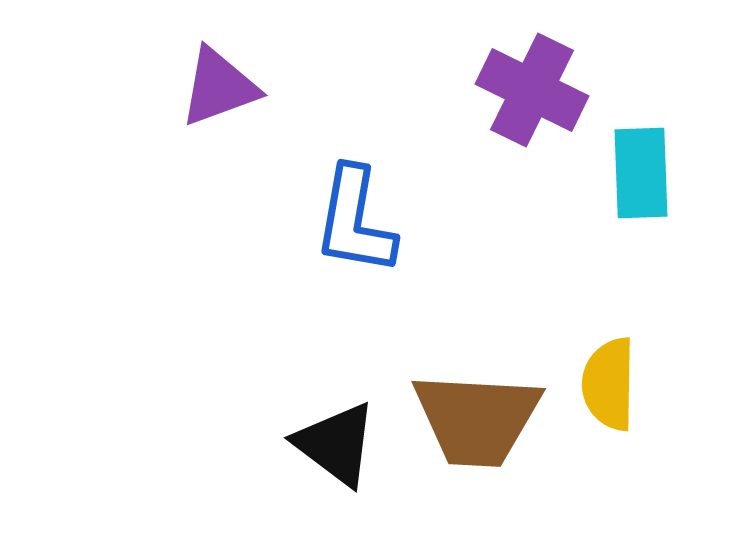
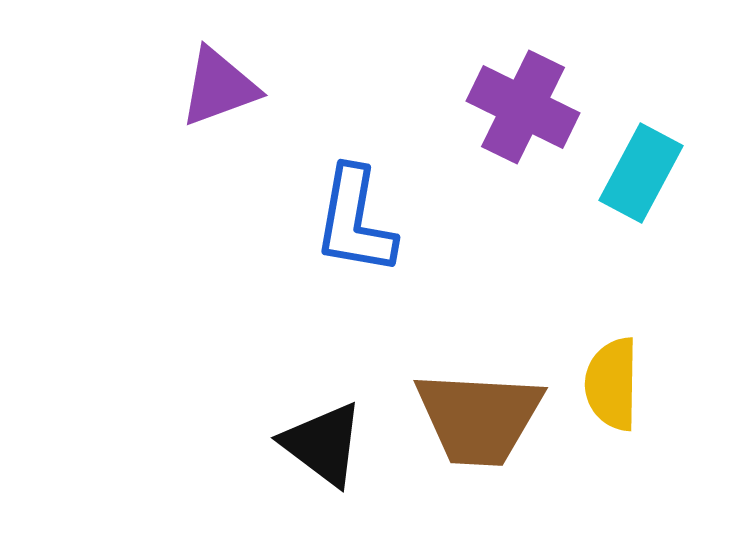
purple cross: moved 9 px left, 17 px down
cyan rectangle: rotated 30 degrees clockwise
yellow semicircle: moved 3 px right
brown trapezoid: moved 2 px right, 1 px up
black triangle: moved 13 px left
